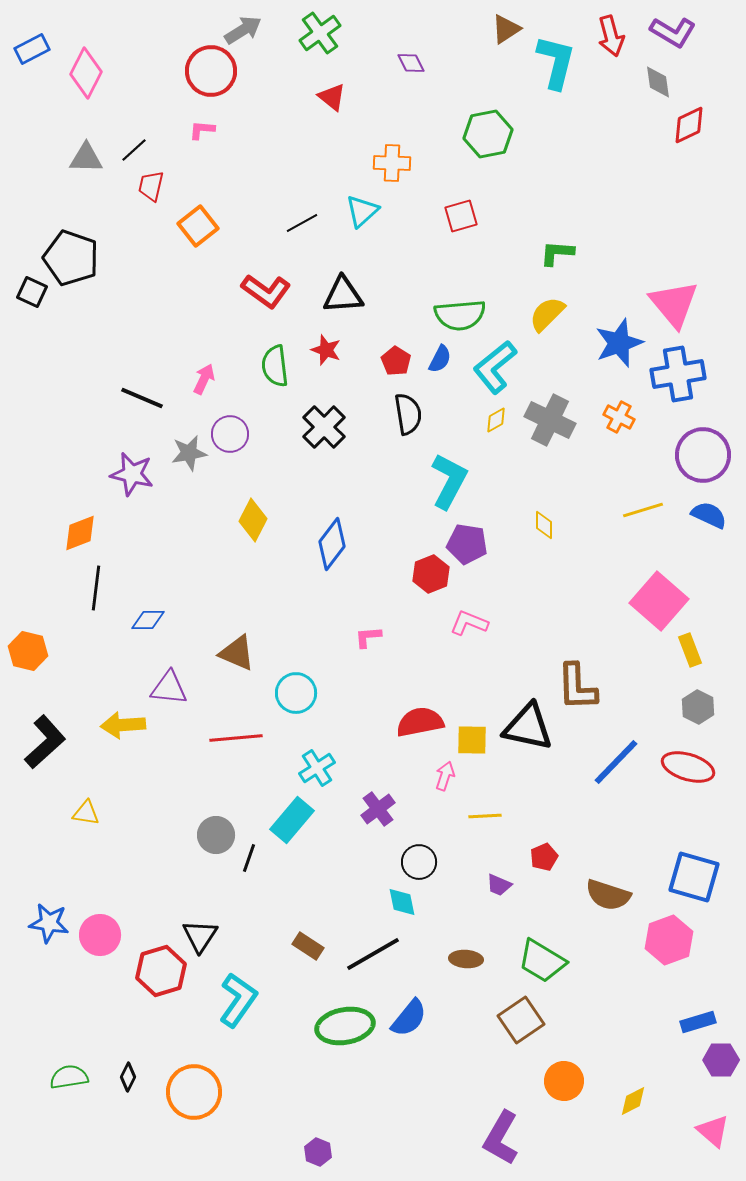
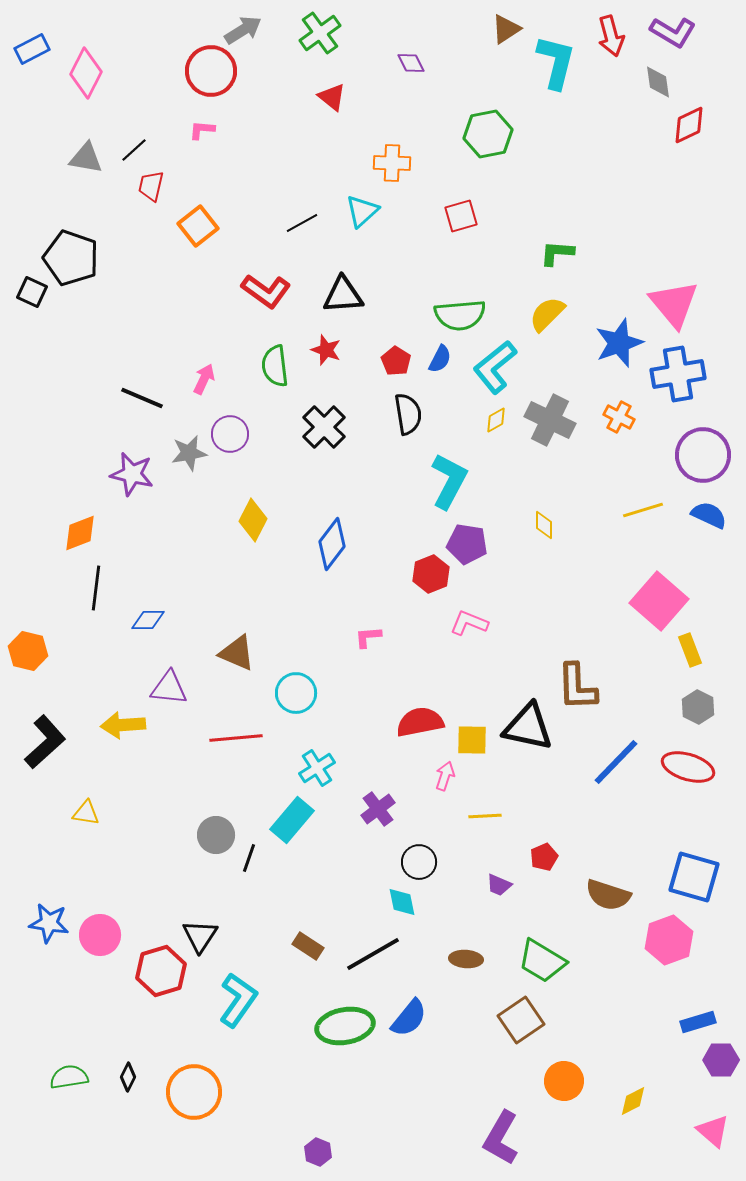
gray triangle at (86, 158): rotated 9 degrees clockwise
